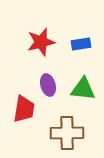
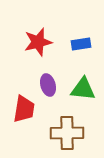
red star: moved 3 px left
